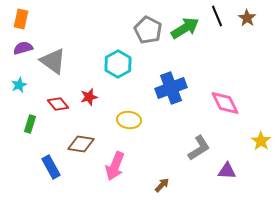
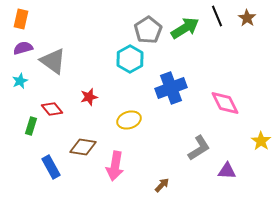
gray pentagon: rotated 12 degrees clockwise
cyan hexagon: moved 12 px right, 5 px up
cyan star: moved 1 px right, 4 px up
red diamond: moved 6 px left, 5 px down
yellow ellipse: rotated 25 degrees counterclockwise
green rectangle: moved 1 px right, 2 px down
brown diamond: moved 2 px right, 3 px down
pink arrow: rotated 12 degrees counterclockwise
